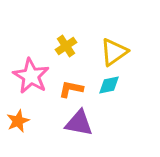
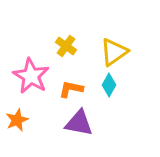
yellow cross: rotated 20 degrees counterclockwise
cyan diamond: rotated 50 degrees counterclockwise
orange star: moved 1 px left, 1 px up
